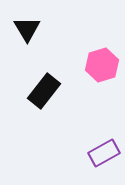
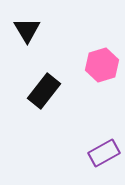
black triangle: moved 1 px down
